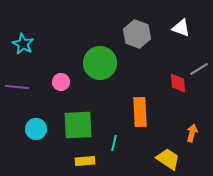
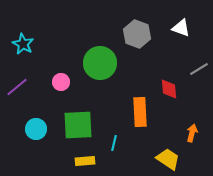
red diamond: moved 9 px left, 6 px down
purple line: rotated 45 degrees counterclockwise
